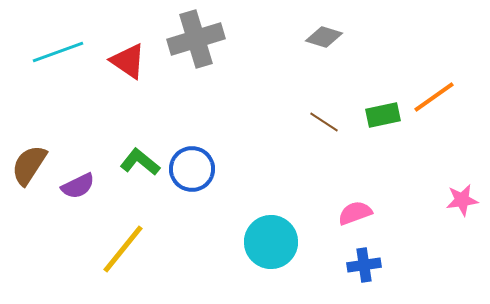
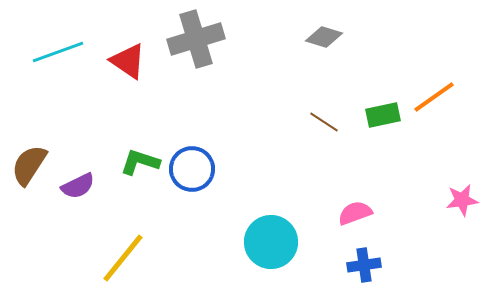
green L-shape: rotated 21 degrees counterclockwise
yellow line: moved 9 px down
